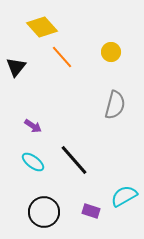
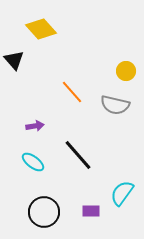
yellow diamond: moved 1 px left, 2 px down
yellow circle: moved 15 px right, 19 px down
orange line: moved 10 px right, 35 px down
black triangle: moved 2 px left, 7 px up; rotated 20 degrees counterclockwise
gray semicircle: rotated 88 degrees clockwise
purple arrow: moved 2 px right; rotated 42 degrees counterclockwise
black line: moved 4 px right, 5 px up
cyan semicircle: moved 2 px left, 3 px up; rotated 24 degrees counterclockwise
purple rectangle: rotated 18 degrees counterclockwise
